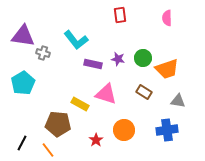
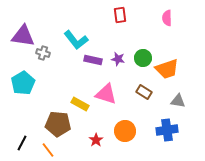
purple rectangle: moved 4 px up
orange circle: moved 1 px right, 1 px down
